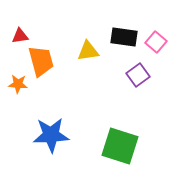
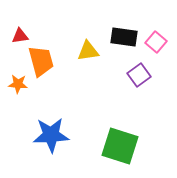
purple square: moved 1 px right
